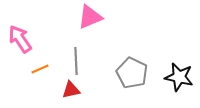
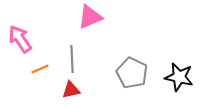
gray line: moved 4 px left, 2 px up
